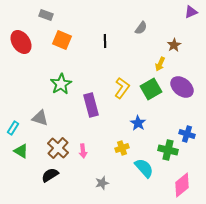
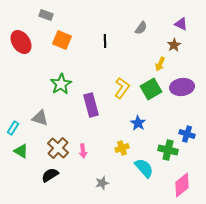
purple triangle: moved 10 px left, 12 px down; rotated 48 degrees clockwise
purple ellipse: rotated 45 degrees counterclockwise
